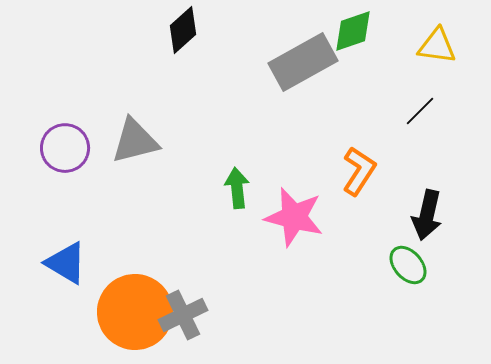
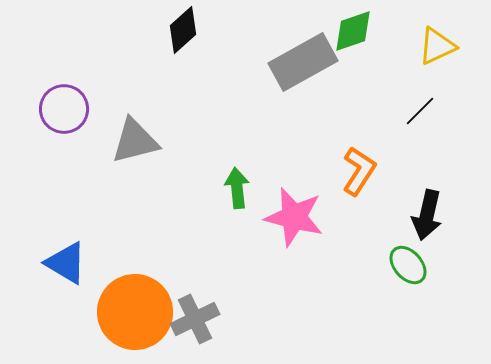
yellow triangle: rotated 33 degrees counterclockwise
purple circle: moved 1 px left, 39 px up
gray cross: moved 12 px right, 4 px down
